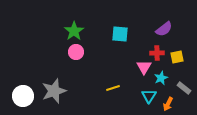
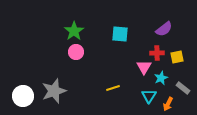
gray rectangle: moved 1 px left
